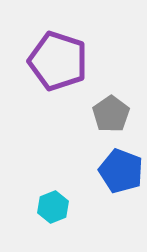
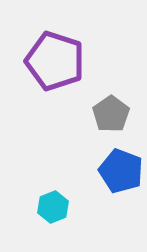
purple pentagon: moved 3 px left
